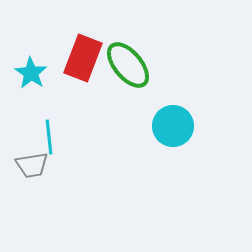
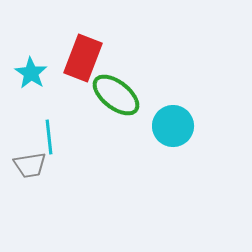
green ellipse: moved 12 px left, 30 px down; rotated 12 degrees counterclockwise
gray trapezoid: moved 2 px left
